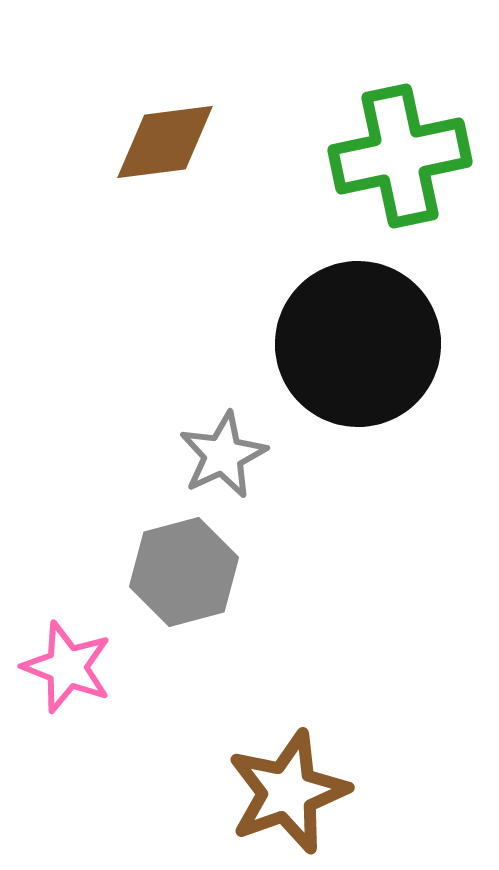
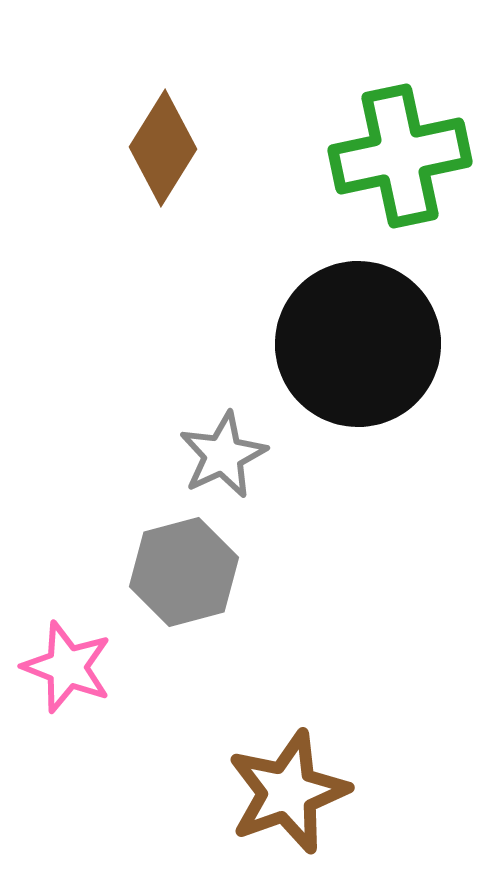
brown diamond: moved 2 px left, 6 px down; rotated 51 degrees counterclockwise
